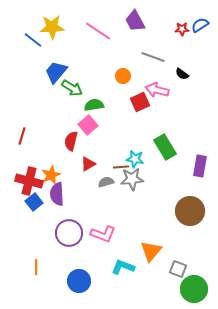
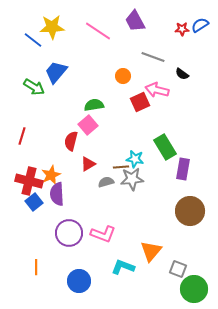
green arrow: moved 38 px left, 1 px up
purple rectangle: moved 17 px left, 3 px down
